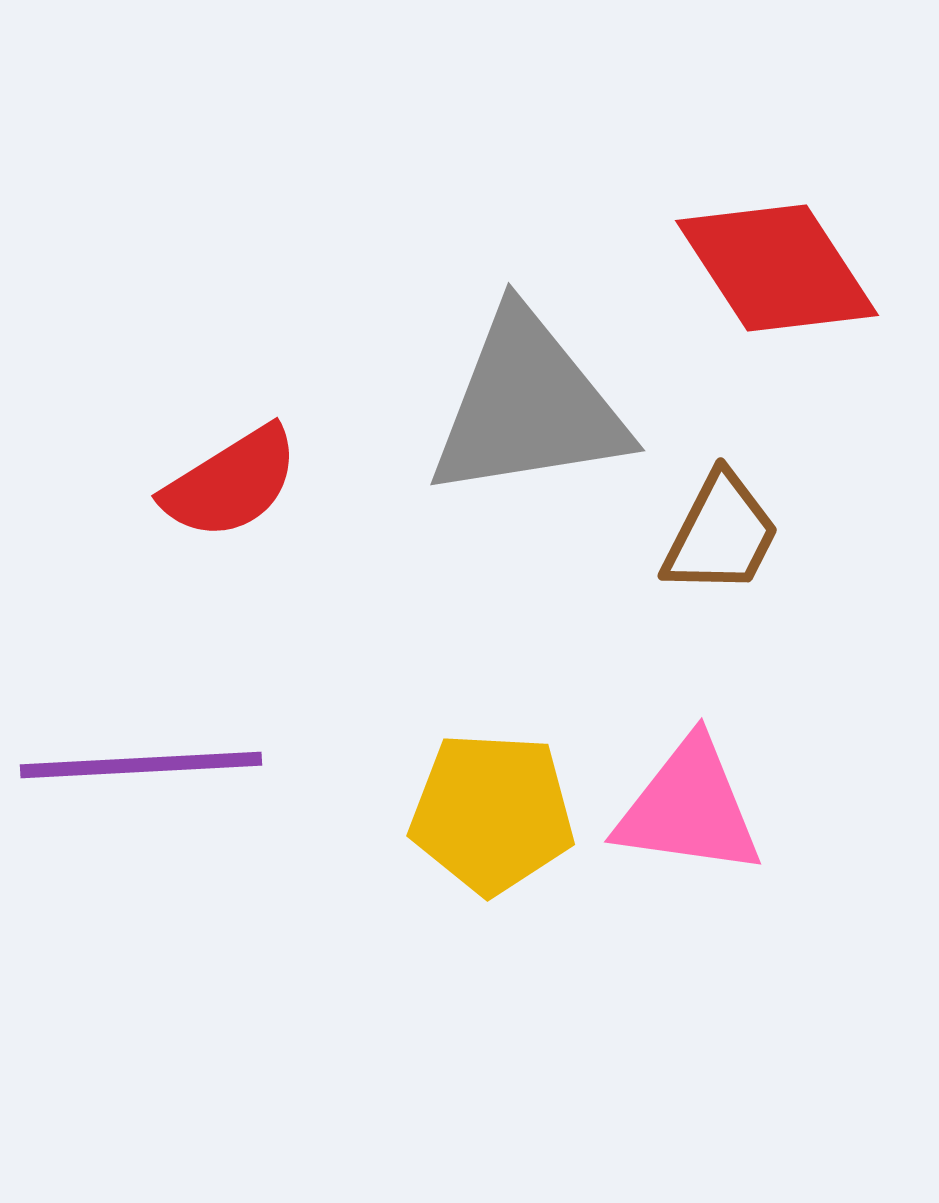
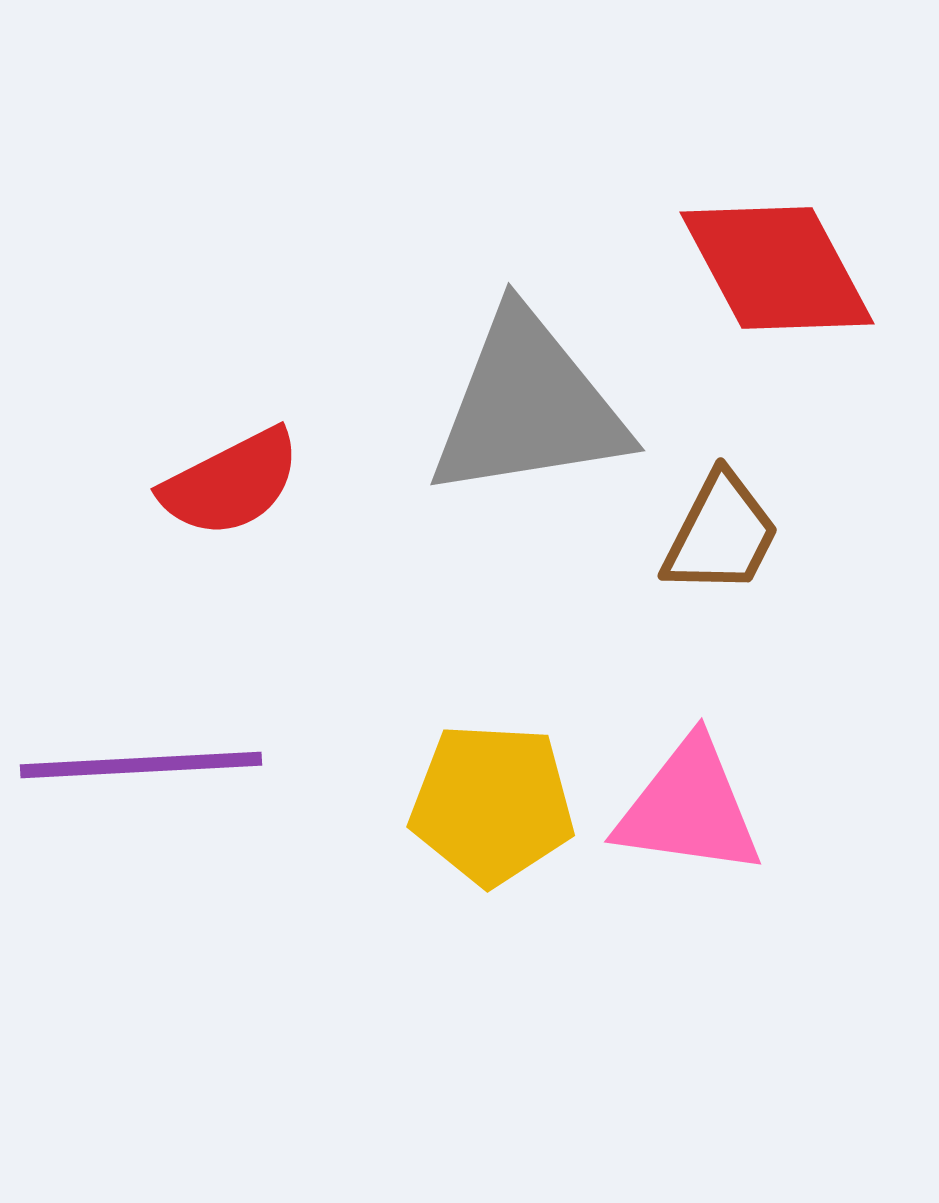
red diamond: rotated 5 degrees clockwise
red semicircle: rotated 5 degrees clockwise
yellow pentagon: moved 9 px up
